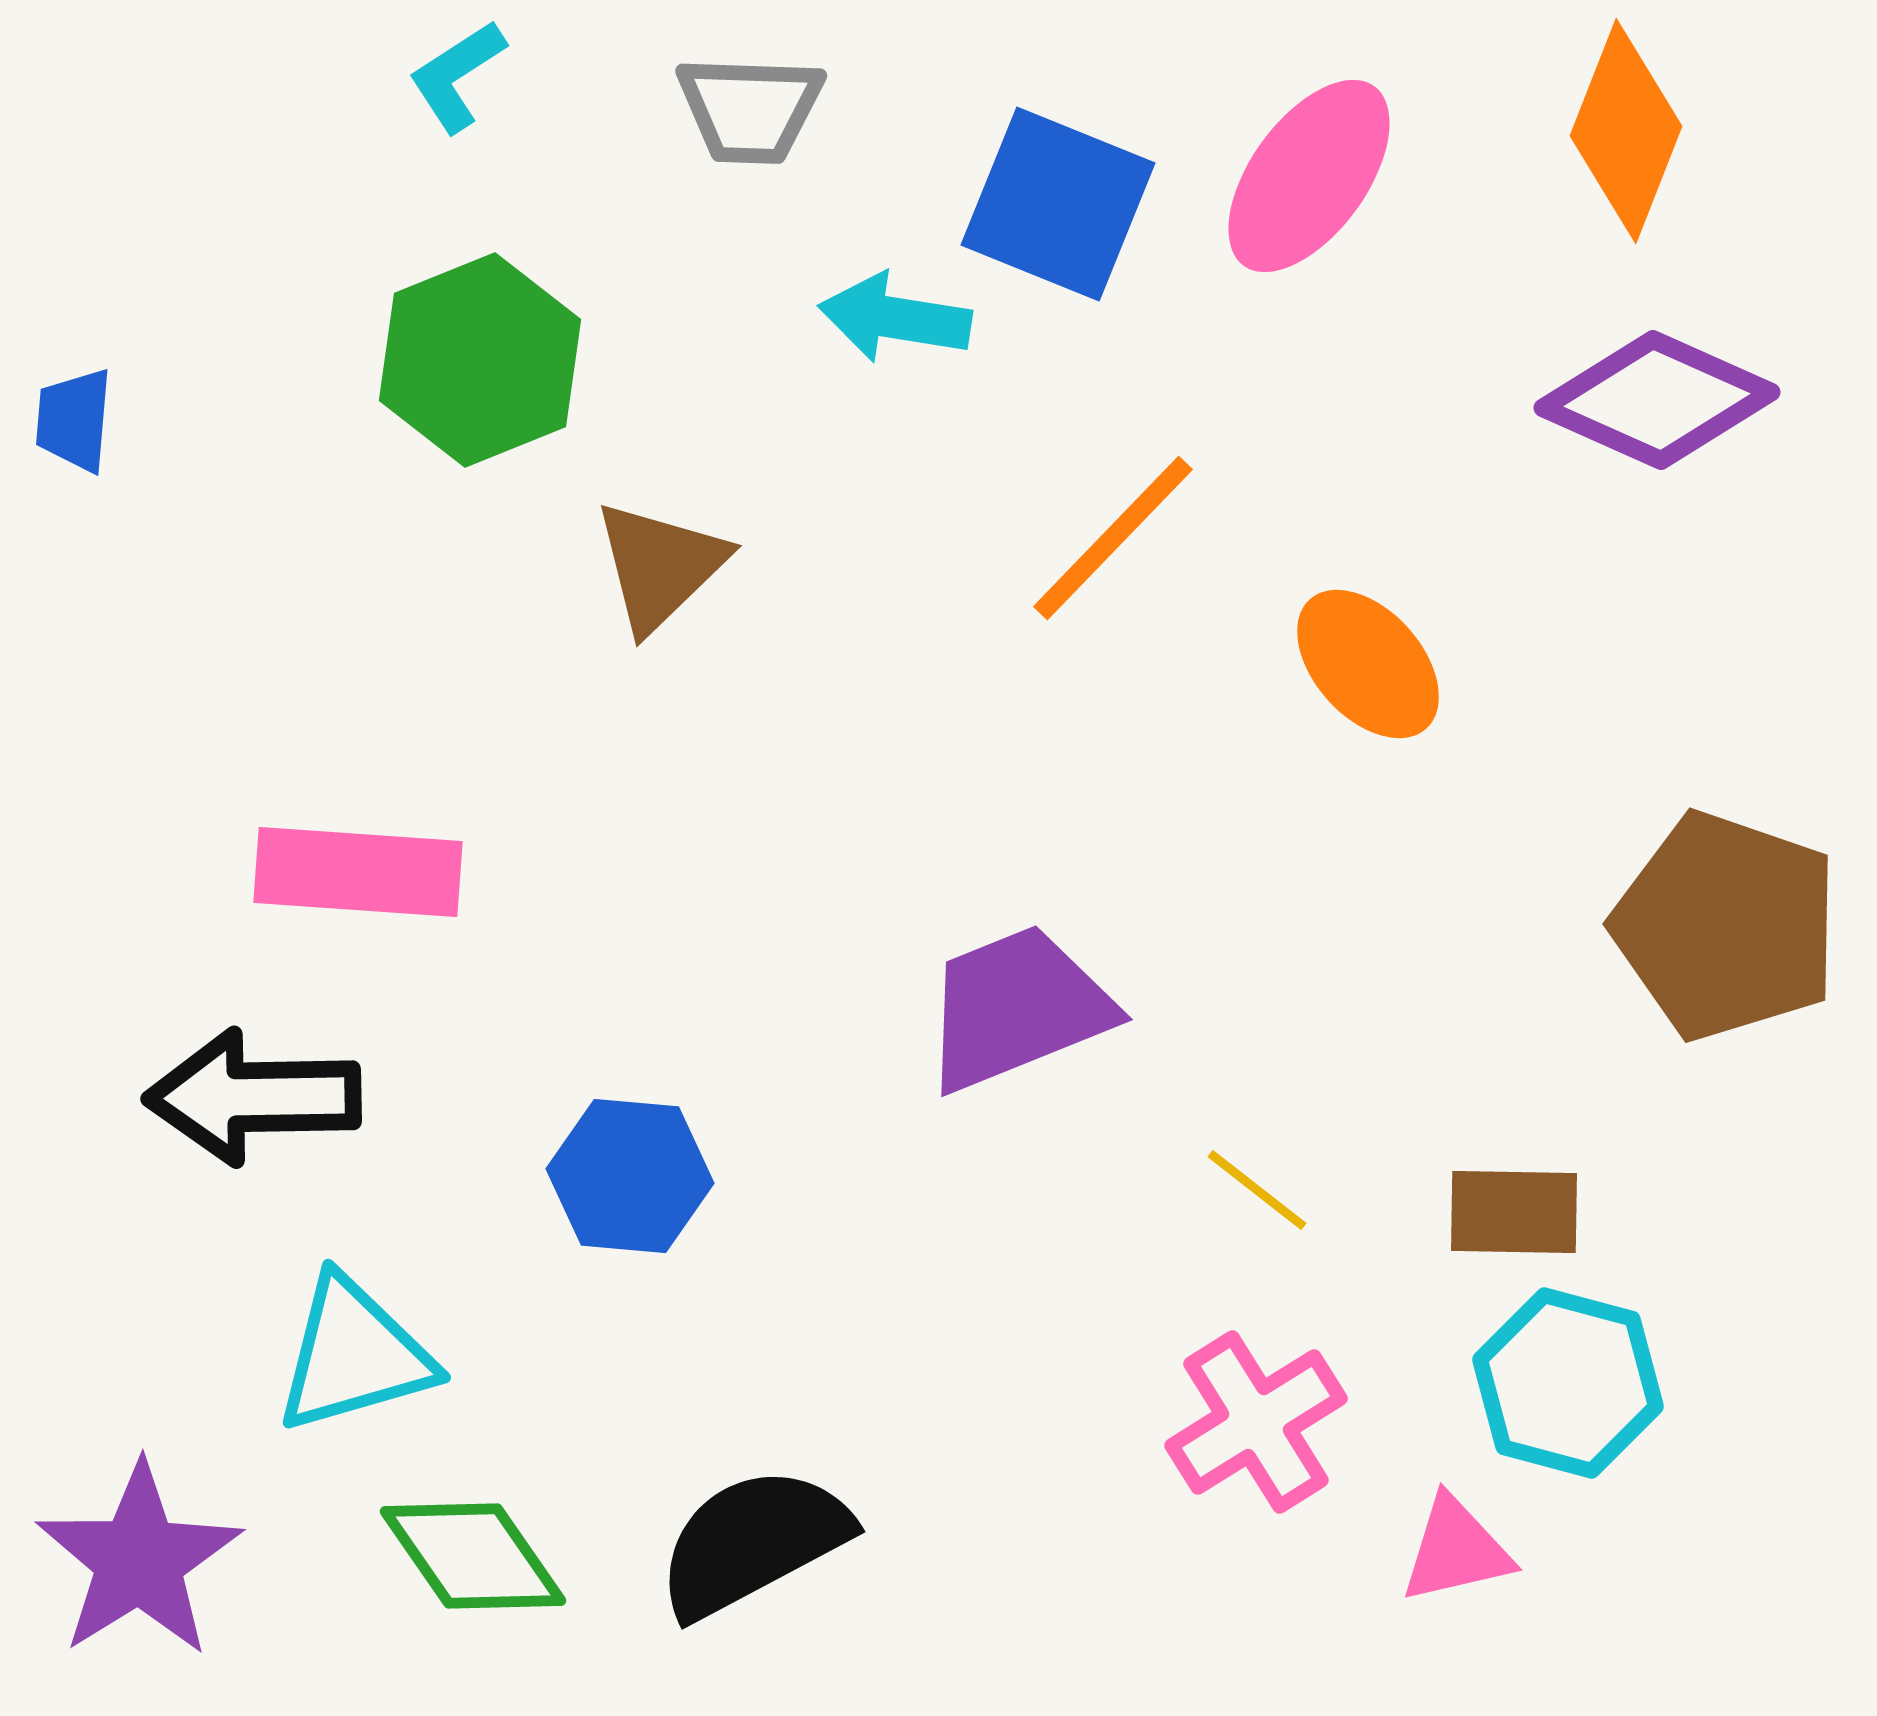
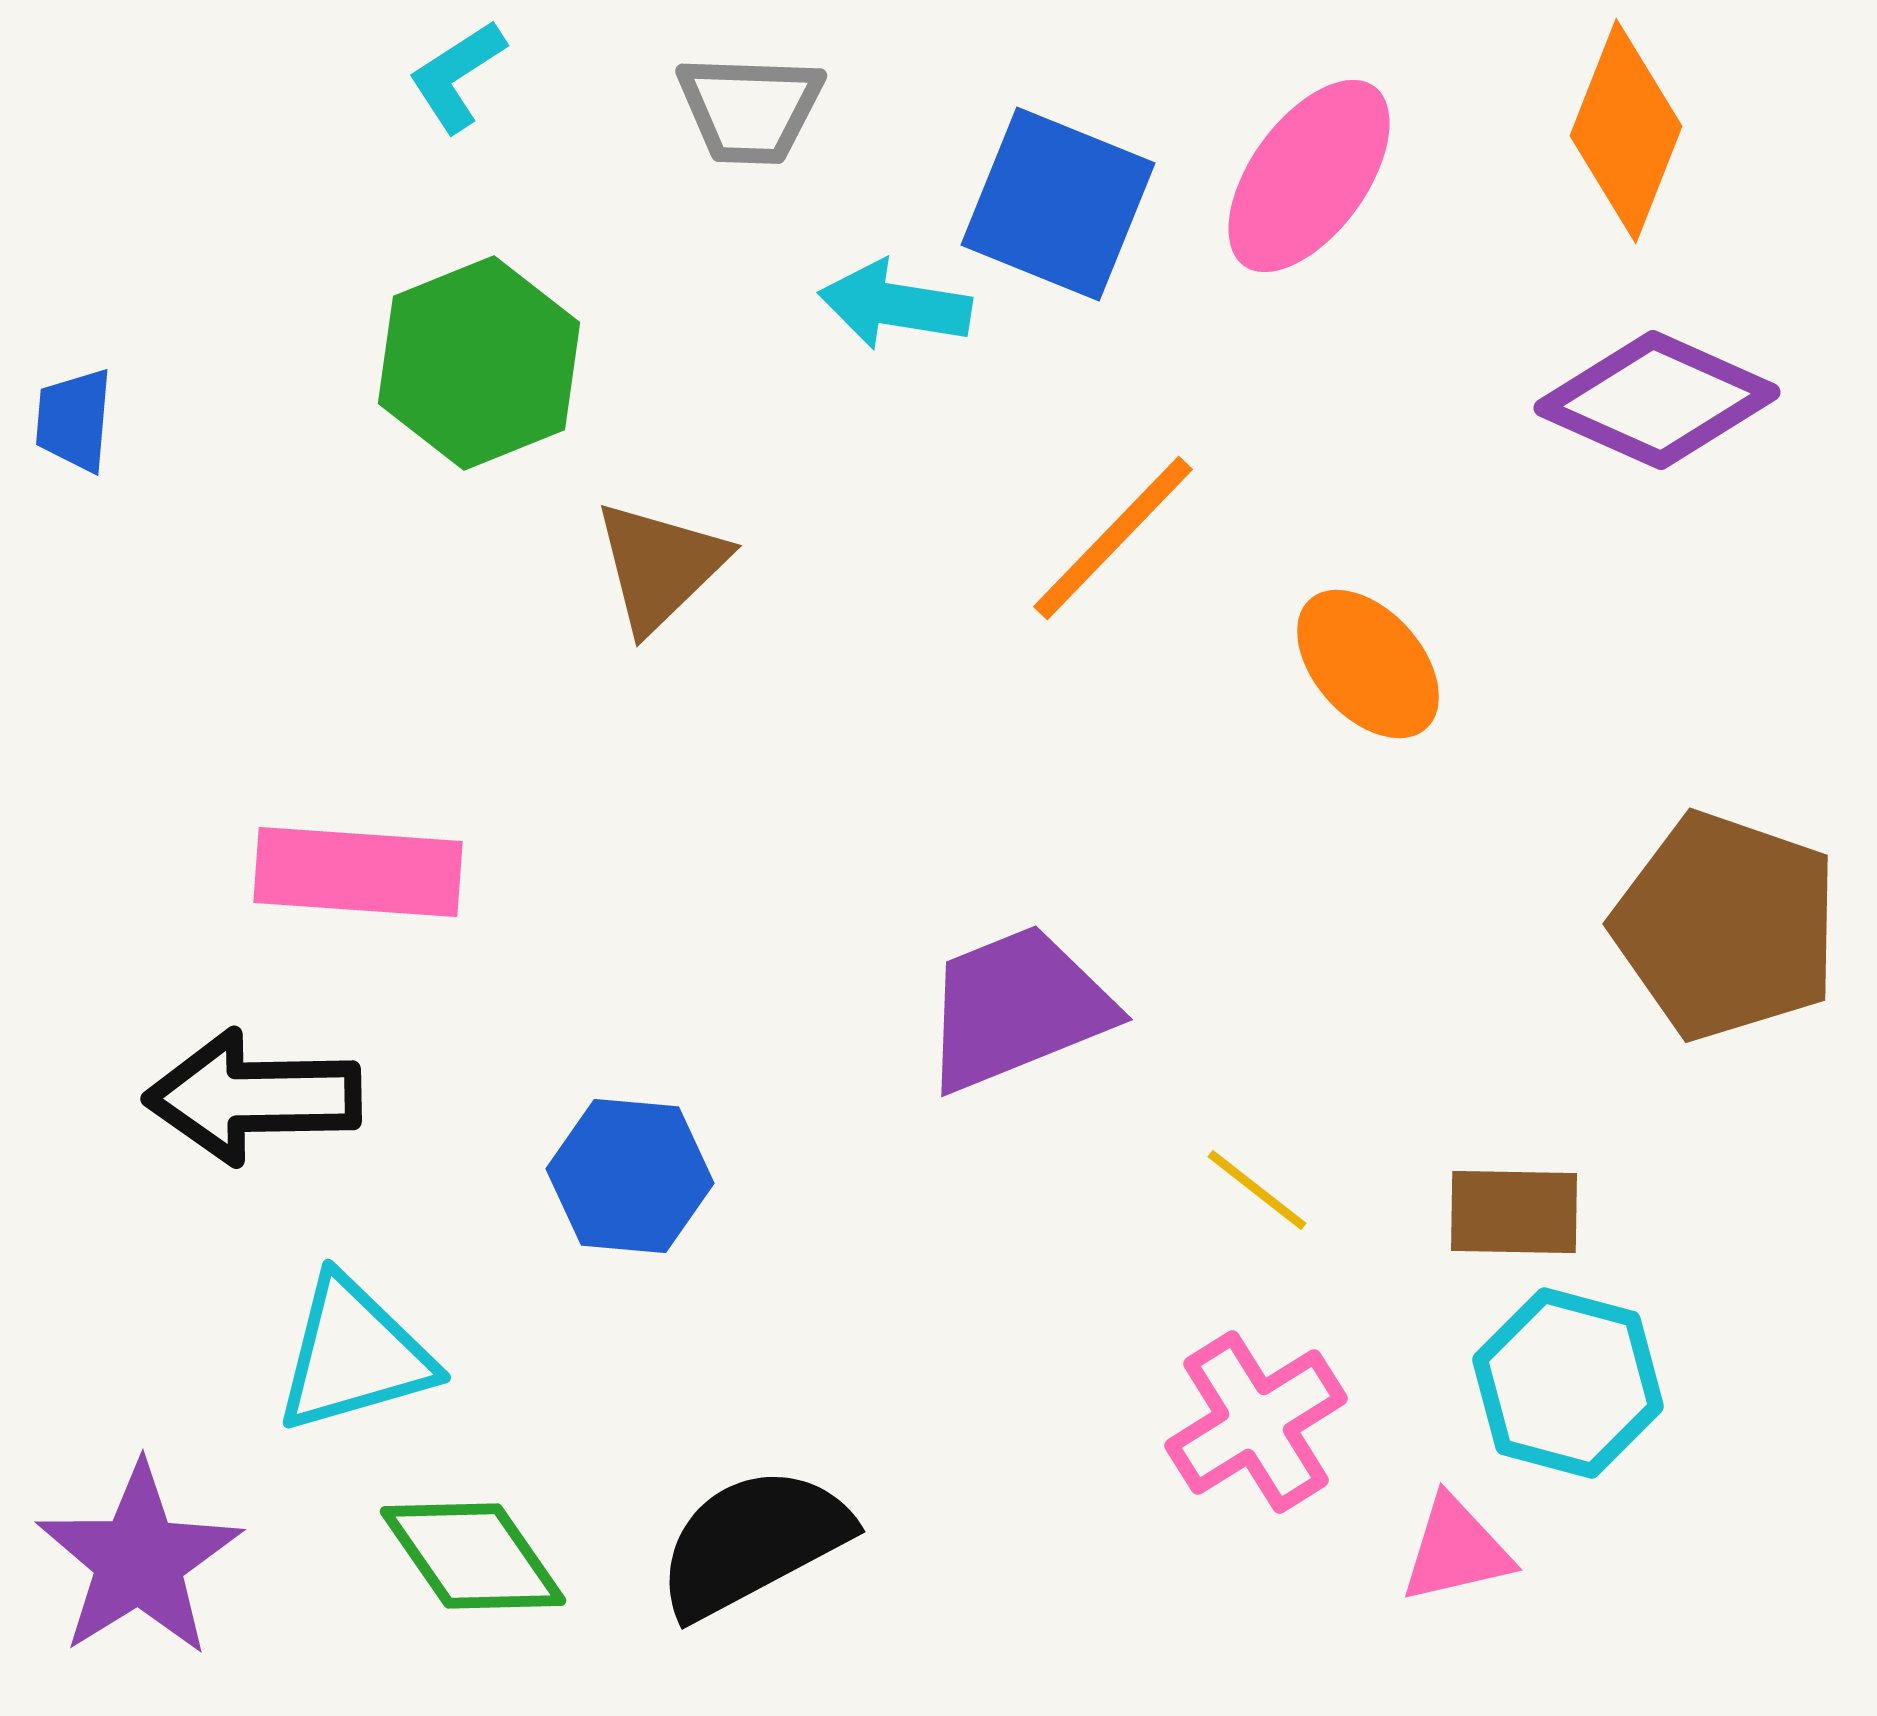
cyan arrow: moved 13 px up
green hexagon: moved 1 px left, 3 px down
